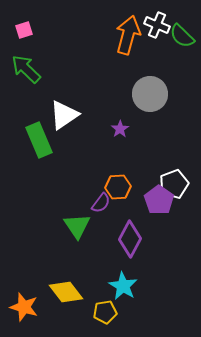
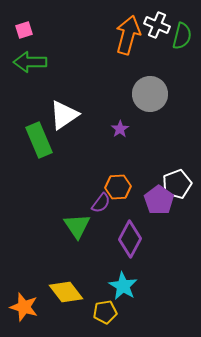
green semicircle: rotated 120 degrees counterclockwise
green arrow: moved 4 px right, 7 px up; rotated 44 degrees counterclockwise
white pentagon: moved 3 px right
